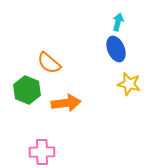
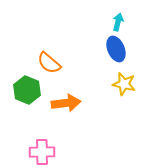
yellow star: moved 5 px left
